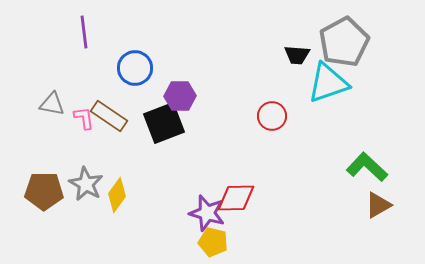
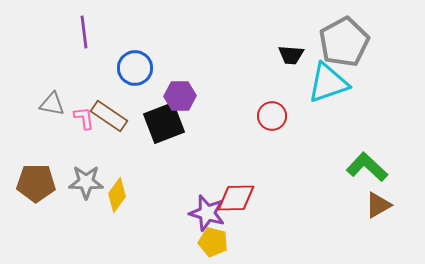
black trapezoid: moved 6 px left
gray star: moved 2 px up; rotated 28 degrees counterclockwise
brown pentagon: moved 8 px left, 8 px up
